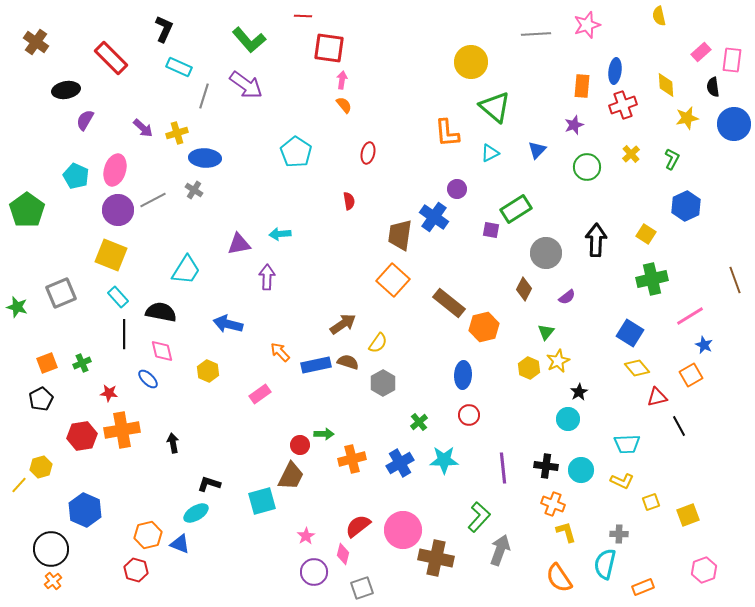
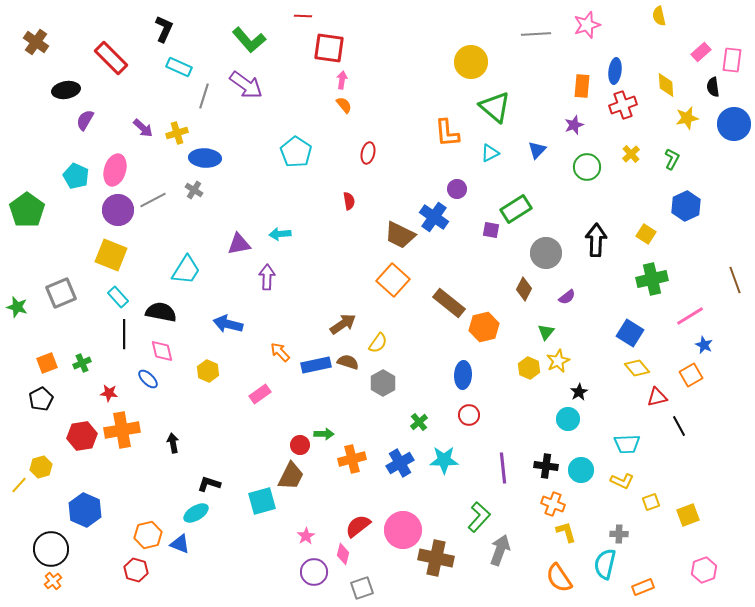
brown trapezoid at (400, 235): rotated 72 degrees counterclockwise
